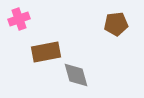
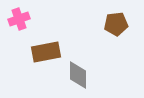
gray diamond: moved 2 px right; rotated 16 degrees clockwise
